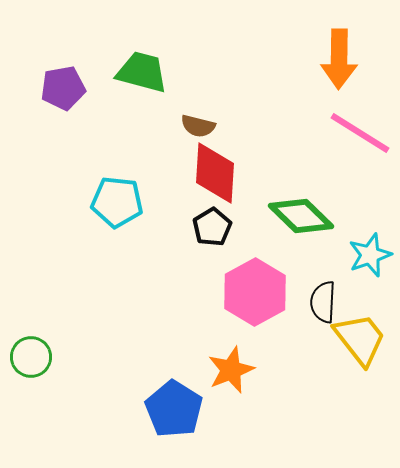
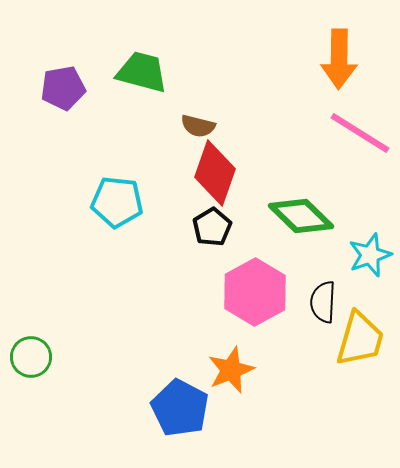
red diamond: rotated 16 degrees clockwise
yellow trapezoid: rotated 54 degrees clockwise
blue pentagon: moved 6 px right, 1 px up; rotated 4 degrees counterclockwise
